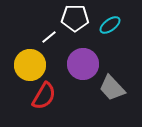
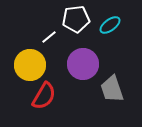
white pentagon: moved 1 px right, 1 px down; rotated 8 degrees counterclockwise
gray trapezoid: moved 1 px down; rotated 24 degrees clockwise
